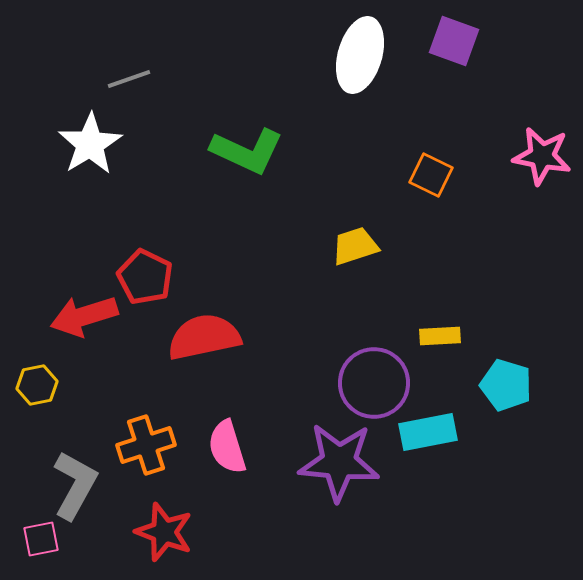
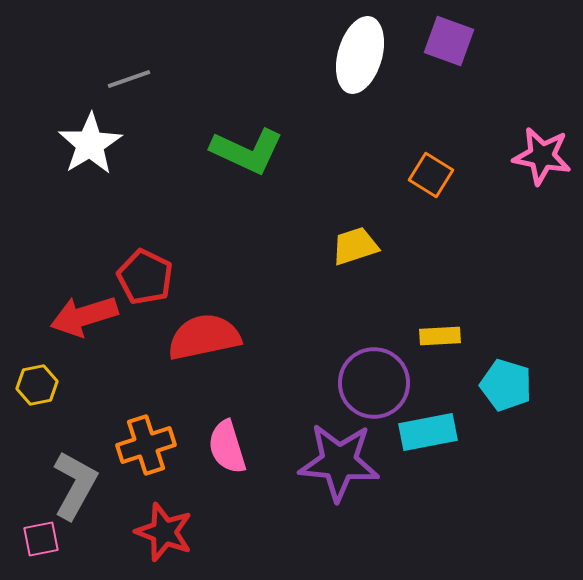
purple square: moved 5 px left
orange square: rotated 6 degrees clockwise
